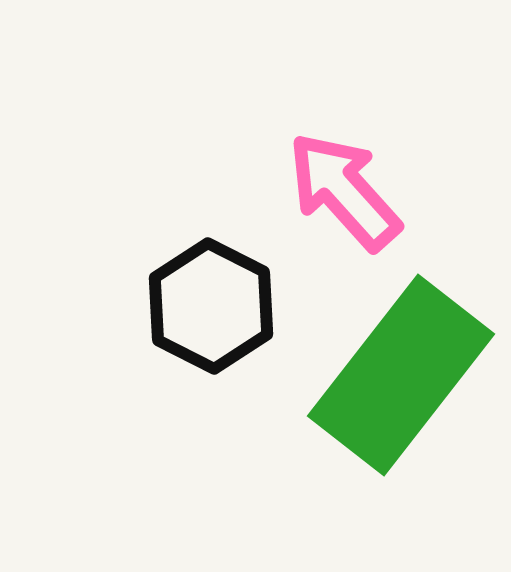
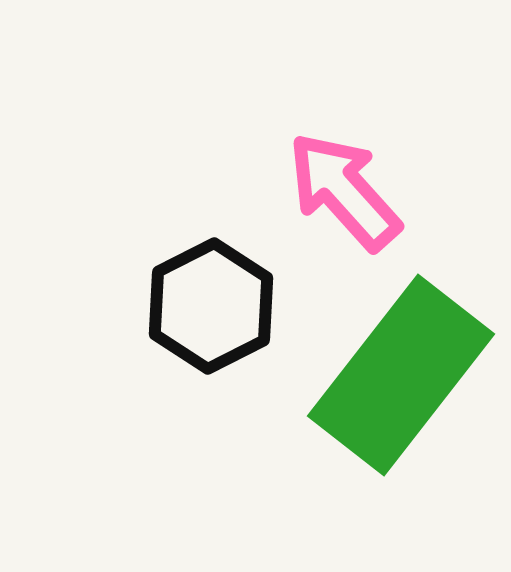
black hexagon: rotated 6 degrees clockwise
